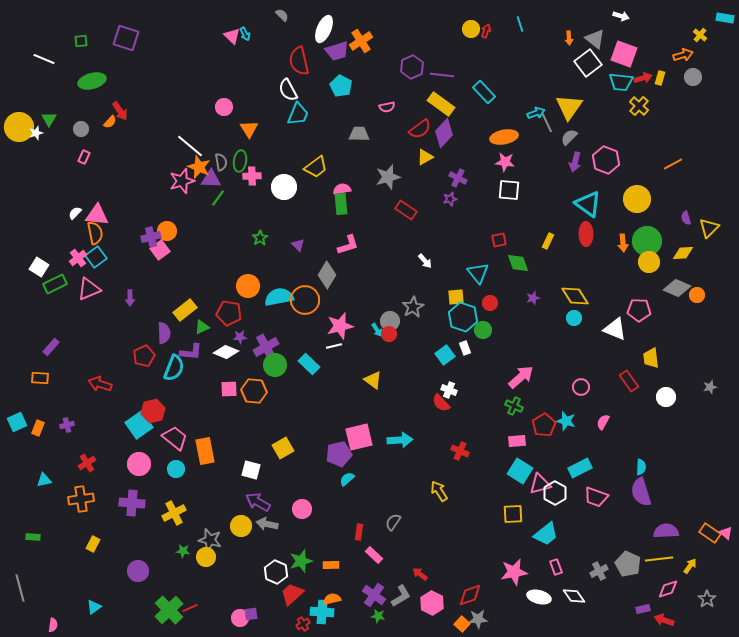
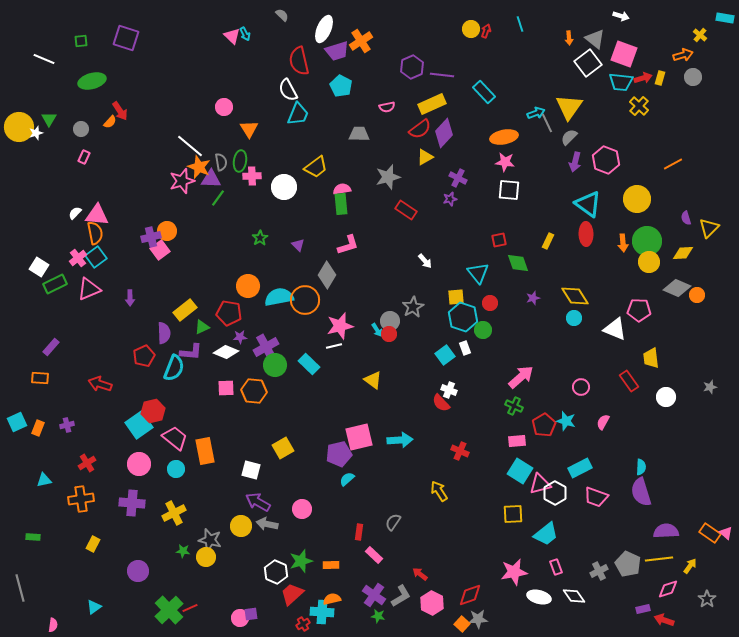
yellow rectangle at (441, 104): moved 9 px left; rotated 60 degrees counterclockwise
pink square at (229, 389): moved 3 px left, 1 px up
